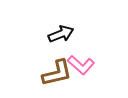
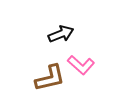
brown L-shape: moved 7 px left, 5 px down
